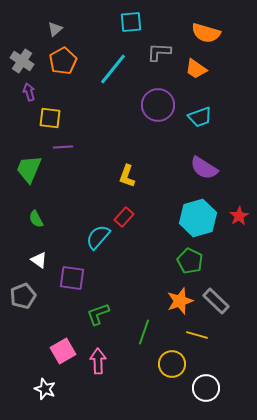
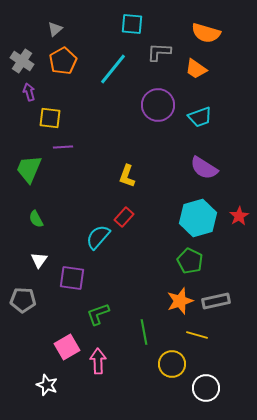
cyan square: moved 1 px right, 2 px down; rotated 10 degrees clockwise
white triangle: rotated 30 degrees clockwise
gray pentagon: moved 4 px down; rotated 25 degrees clockwise
gray rectangle: rotated 56 degrees counterclockwise
green line: rotated 30 degrees counterclockwise
pink square: moved 4 px right, 4 px up
white star: moved 2 px right, 4 px up
